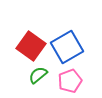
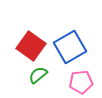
blue square: moved 3 px right
pink pentagon: moved 11 px right, 1 px down; rotated 15 degrees clockwise
